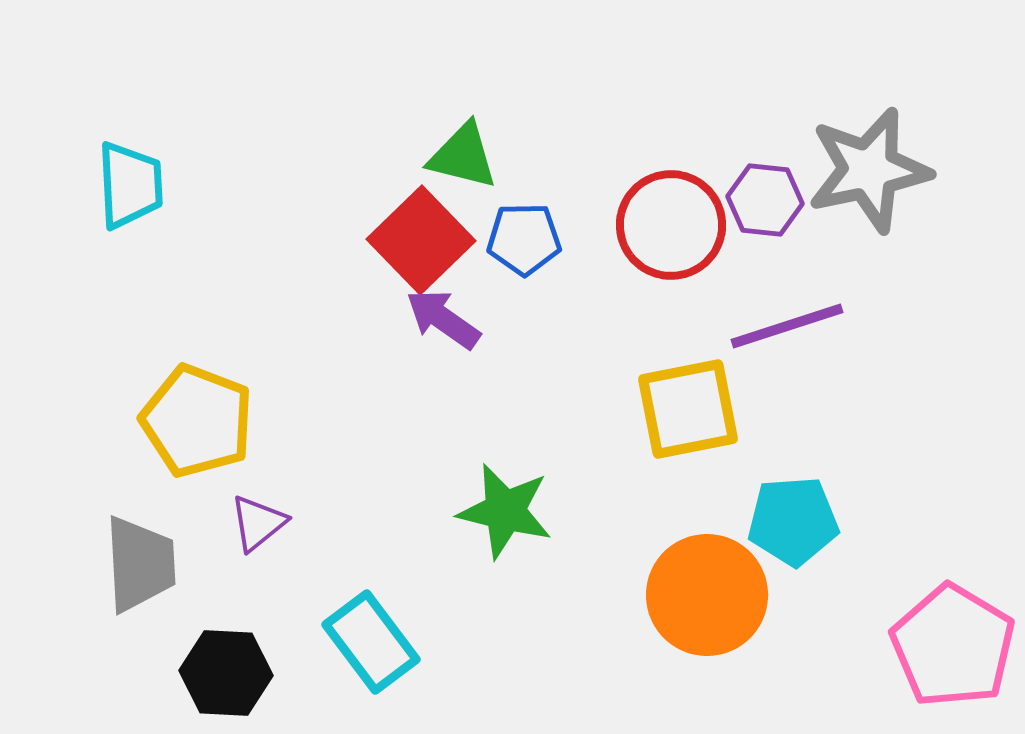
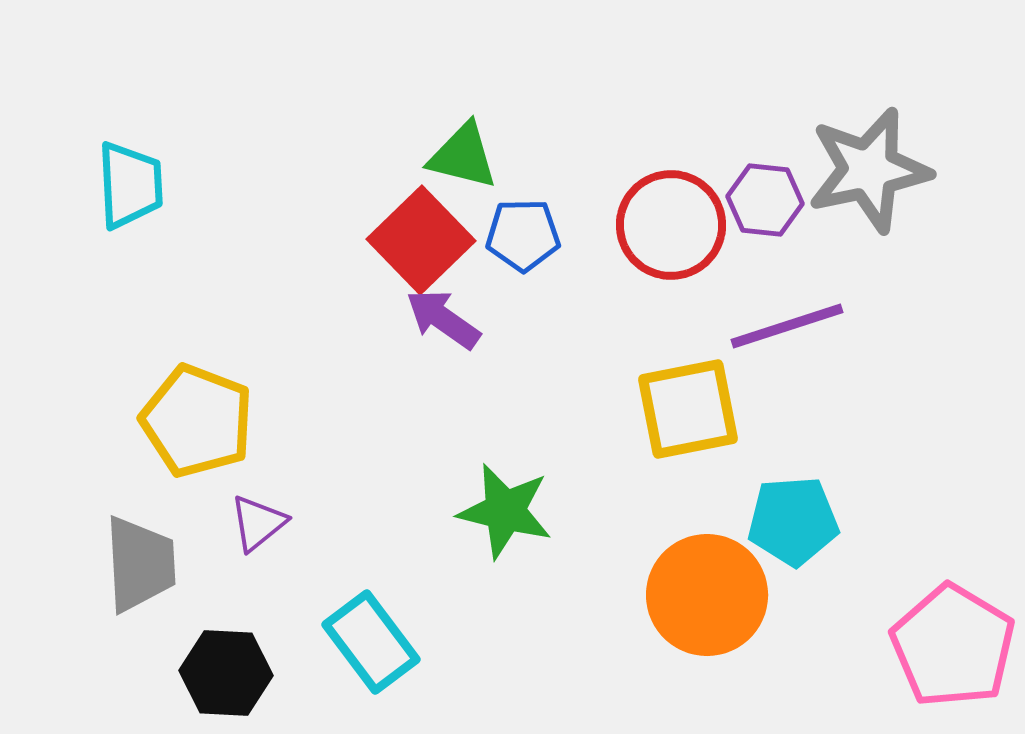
blue pentagon: moved 1 px left, 4 px up
